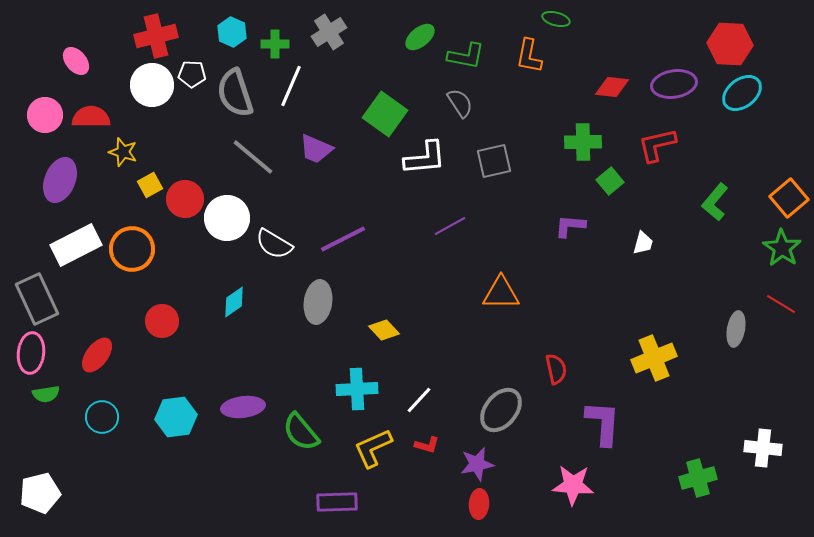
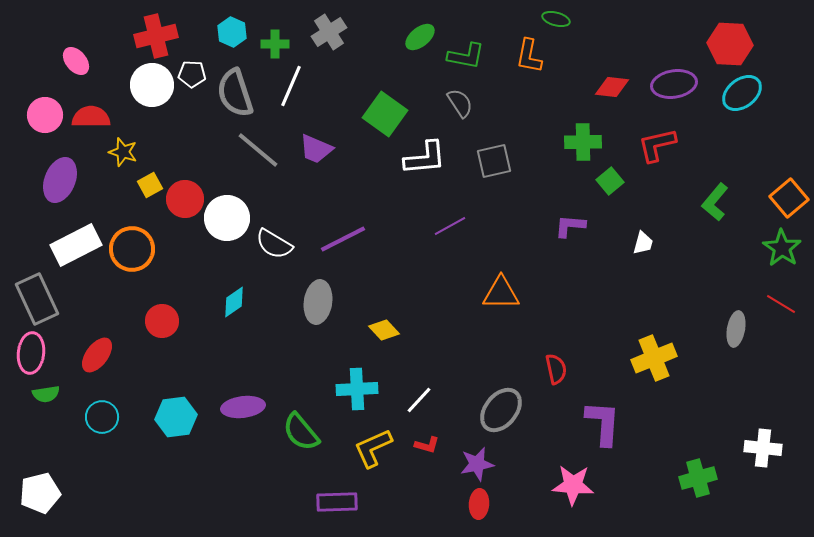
gray line at (253, 157): moved 5 px right, 7 px up
